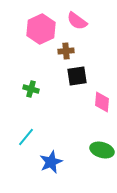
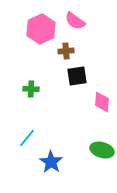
pink semicircle: moved 2 px left
green cross: rotated 14 degrees counterclockwise
cyan line: moved 1 px right, 1 px down
blue star: rotated 15 degrees counterclockwise
